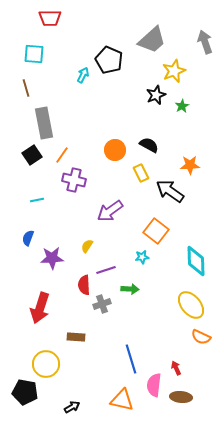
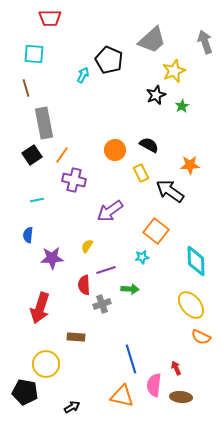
blue semicircle at (28, 238): moved 3 px up; rotated 14 degrees counterclockwise
orange triangle at (122, 400): moved 4 px up
